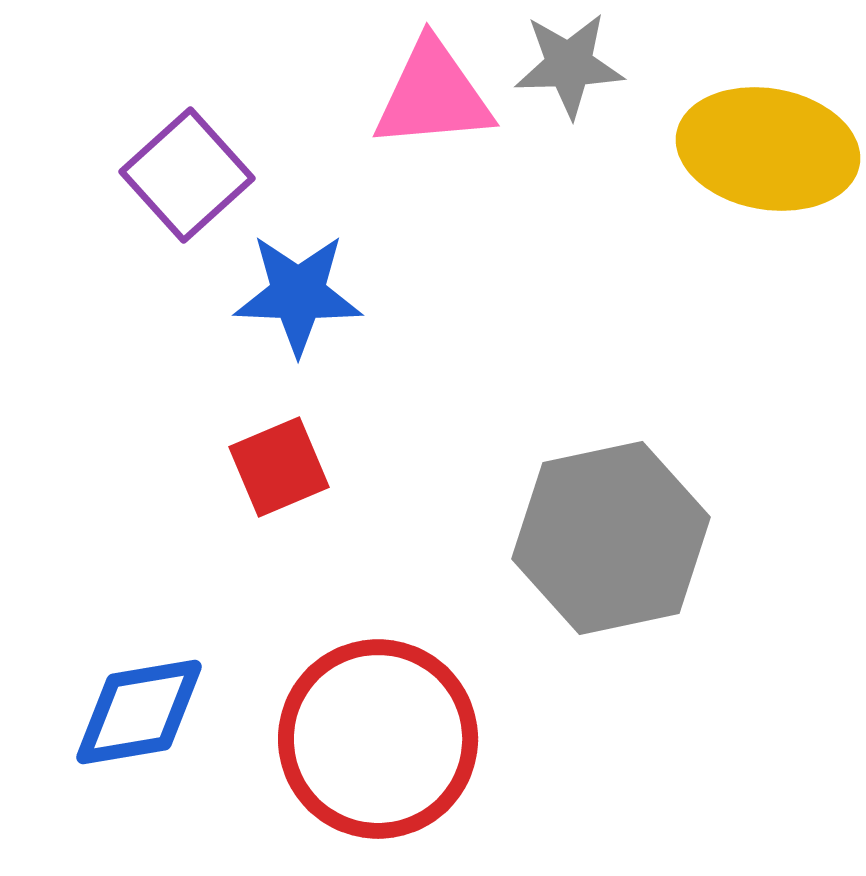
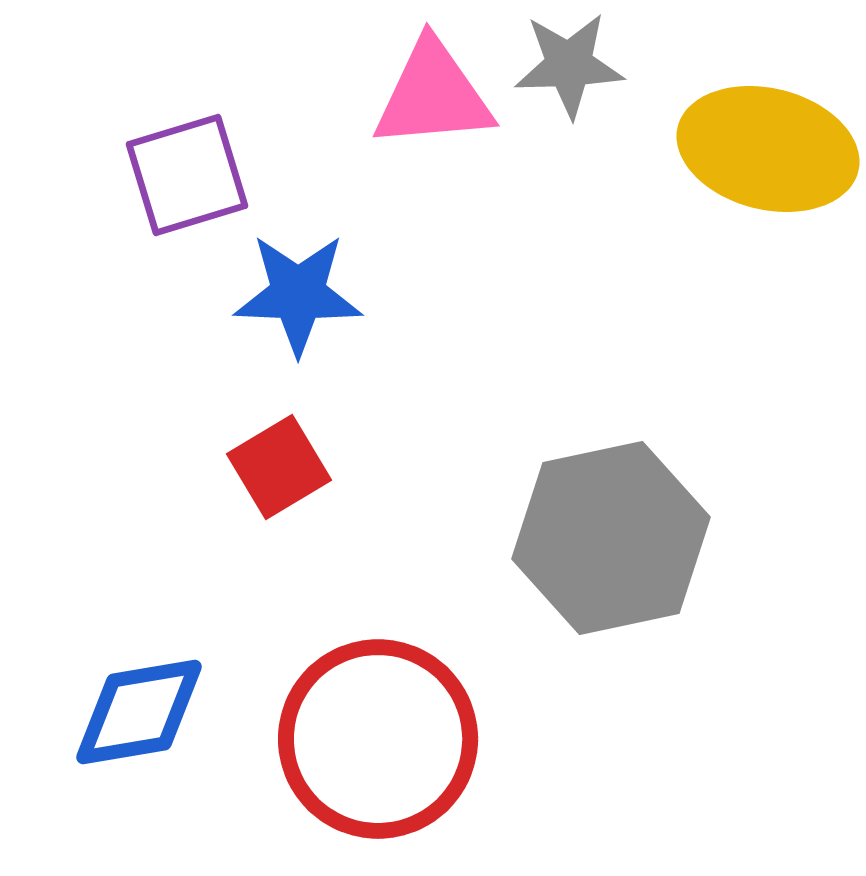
yellow ellipse: rotated 4 degrees clockwise
purple square: rotated 25 degrees clockwise
red square: rotated 8 degrees counterclockwise
